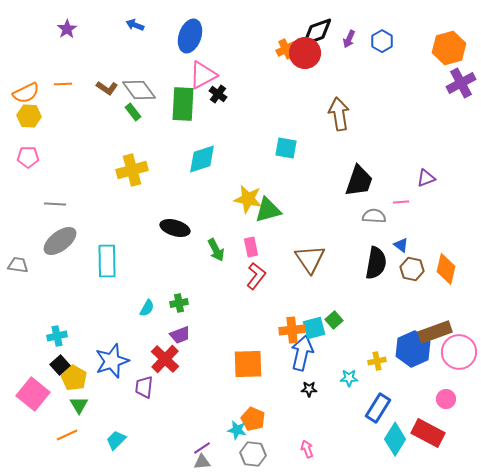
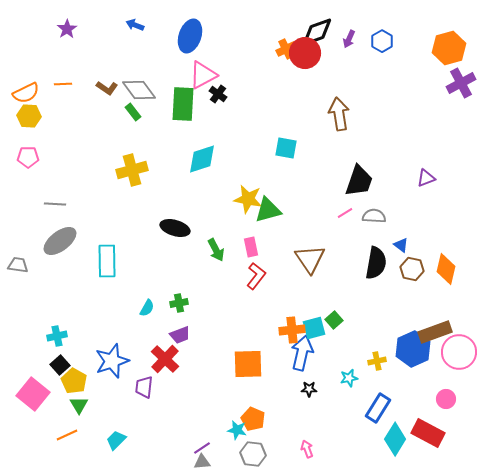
pink line at (401, 202): moved 56 px left, 11 px down; rotated 28 degrees counterclockwise
yellow pentagon at (74, 378): moved 3 px down
cyan star at (349, 378): rotated 12 degrees counterclockwise
